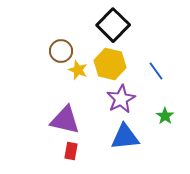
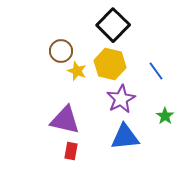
yellow star: moved 1 px left, 1 px down
